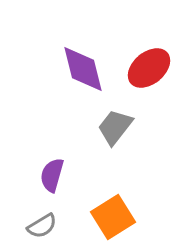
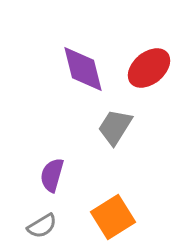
gray trapezoid: rotated 6 degrees counterclockwise
